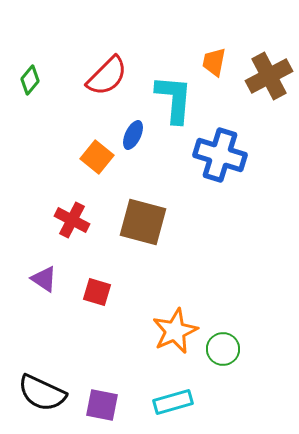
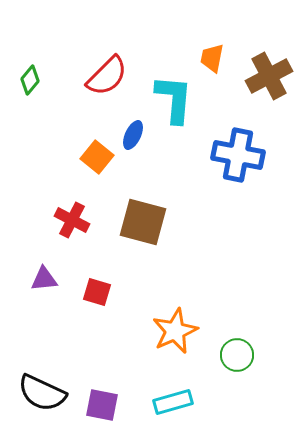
orange trapezoid: moved 2 px left, 4 px up
blue cross: moved 18 px right; rotated 6 degrees counterclockwise
purple triangle: rotated 40 degrees counterclockwise
green circle: moved 14 px right, 6 px down
